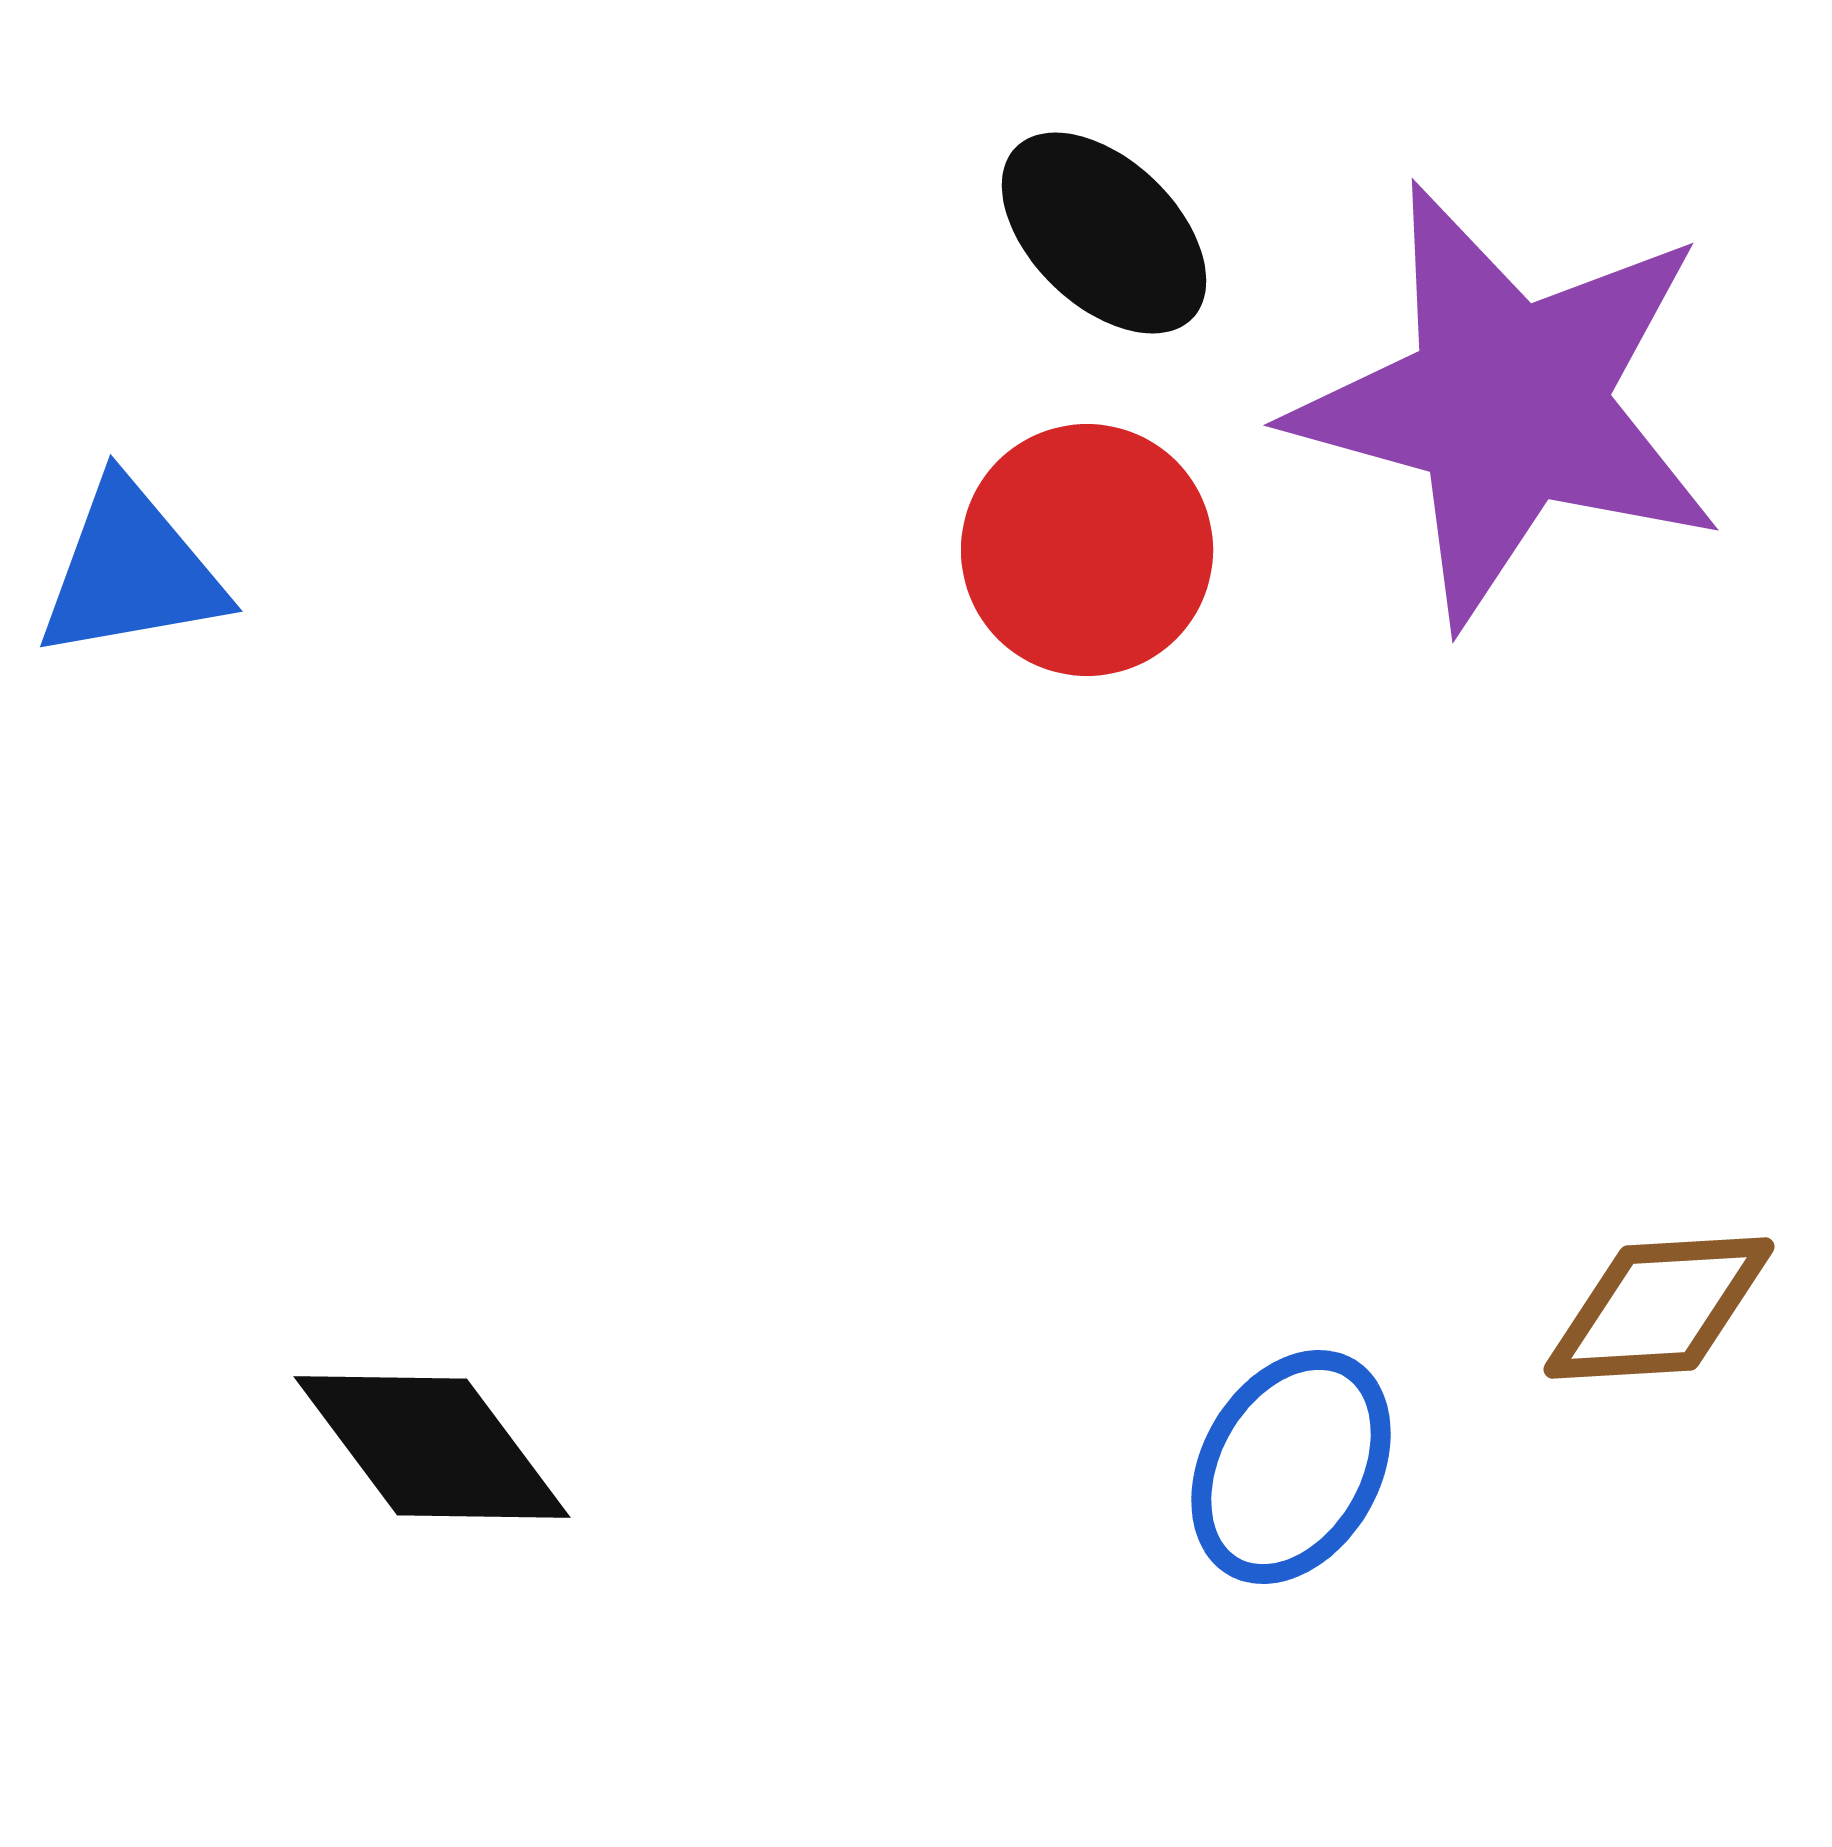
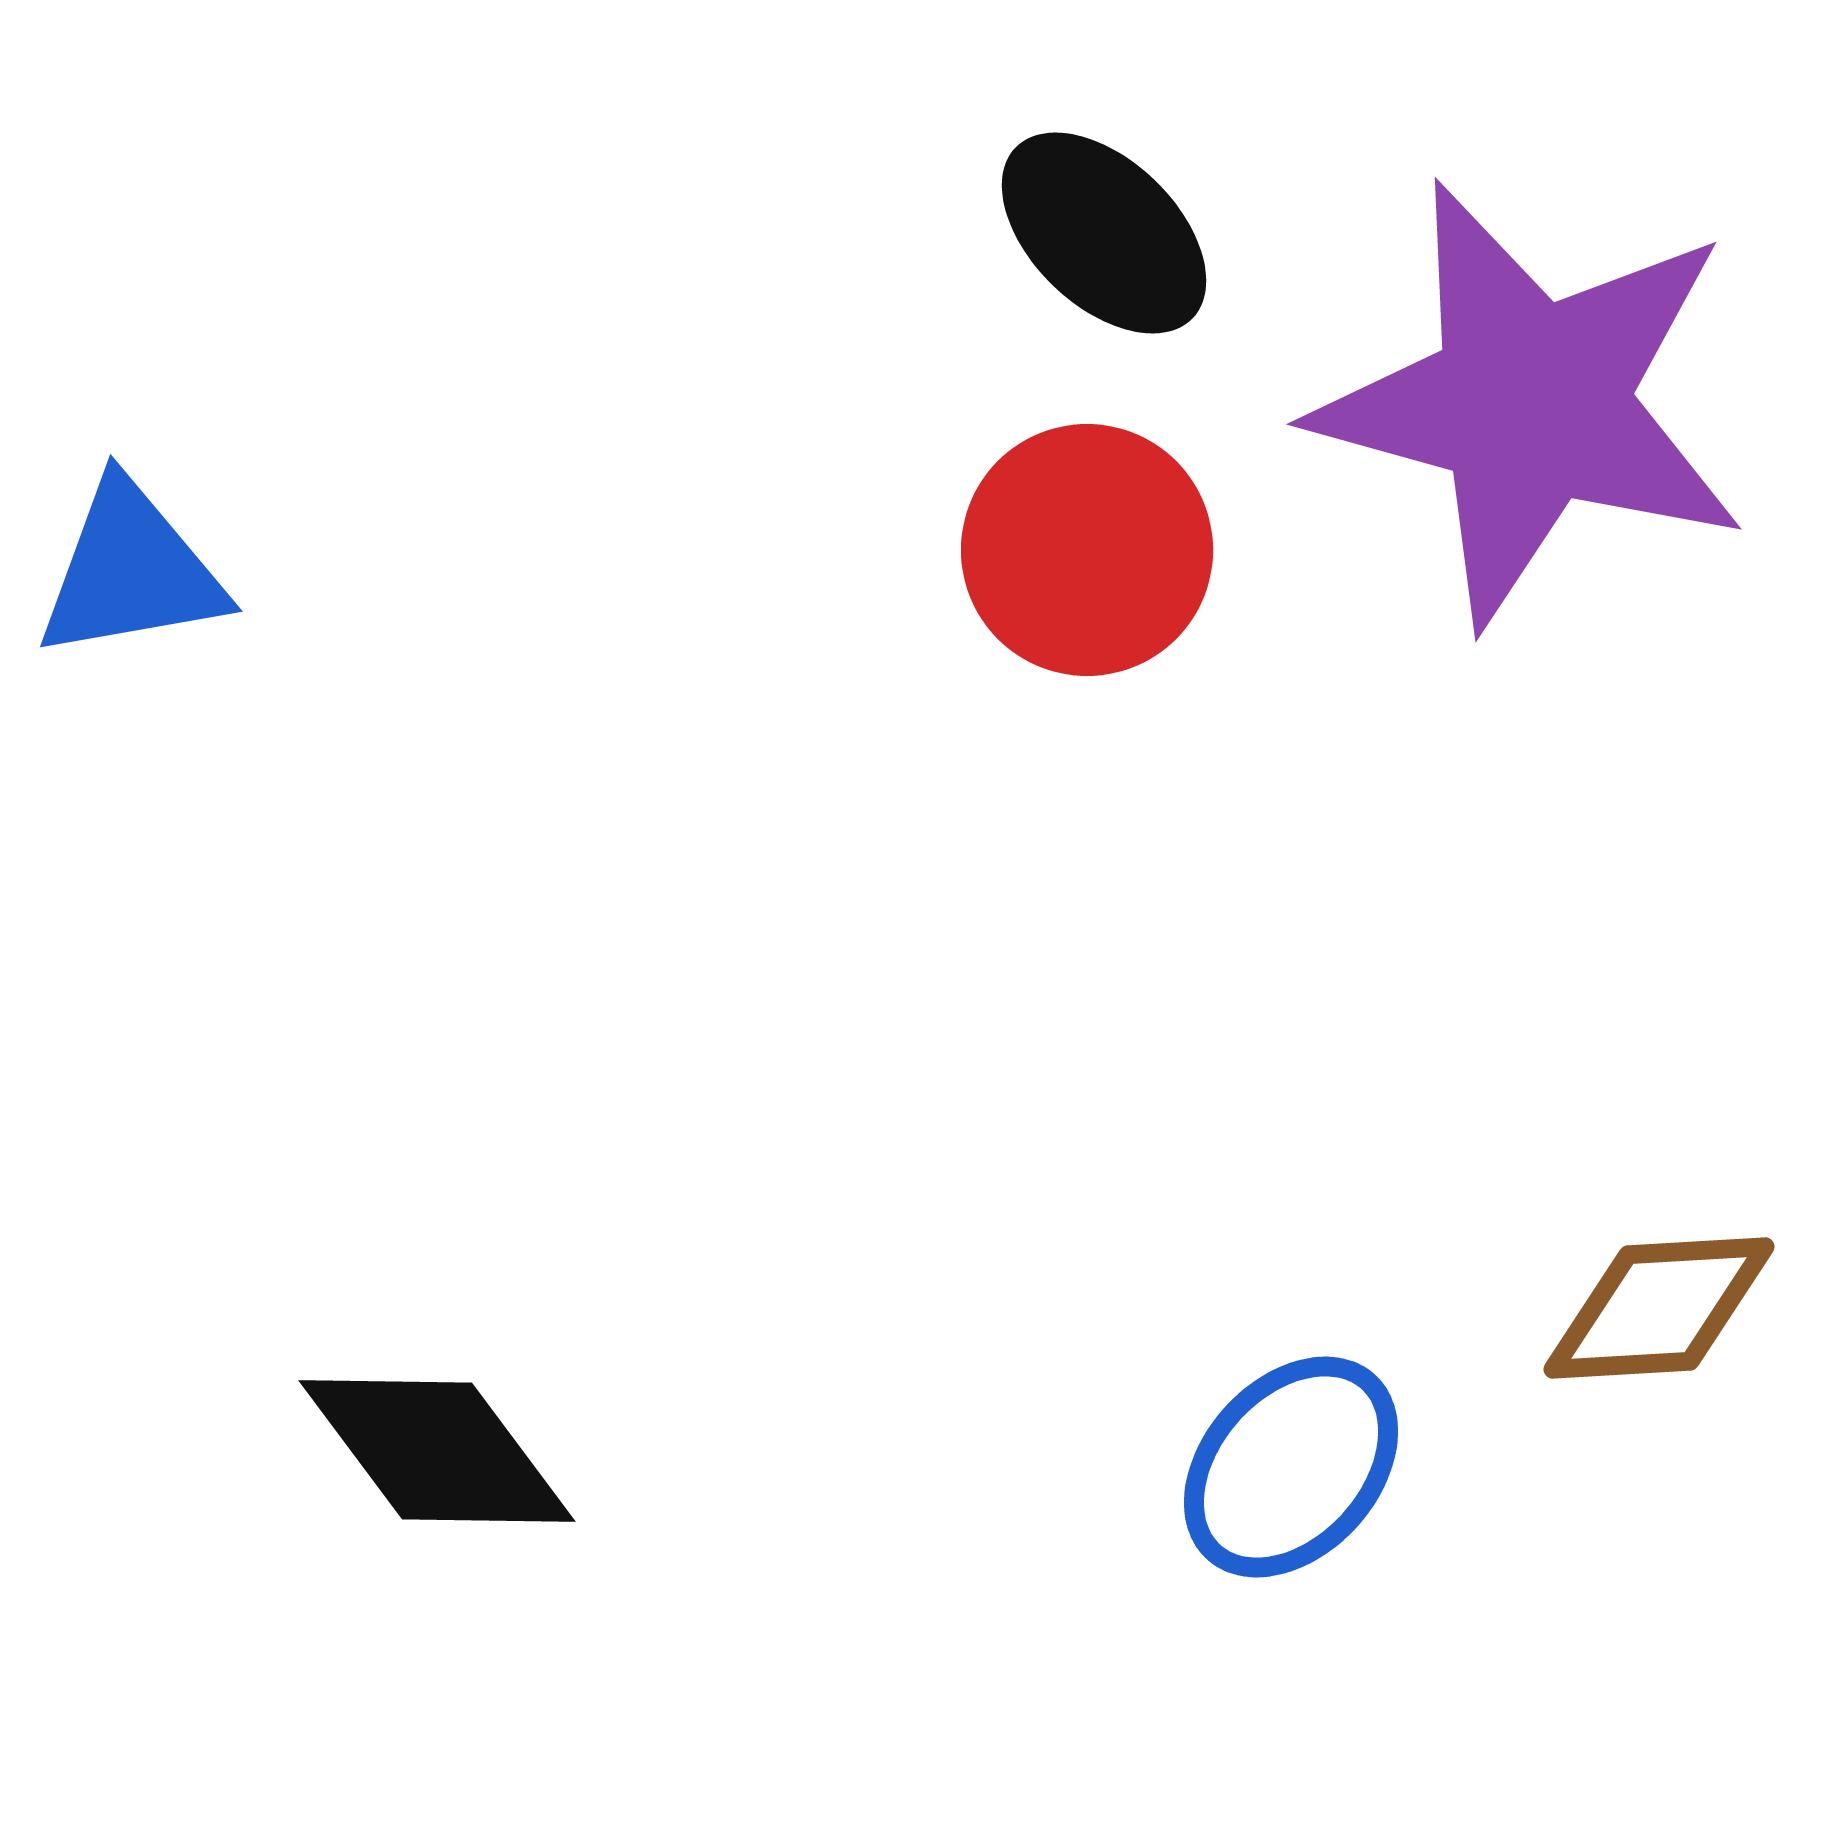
purple star: moved 23 px right, 1 px up
black diamond: moved 5 px right, 4 px down
blue ellipse: rotated 12 degrees clockwise
